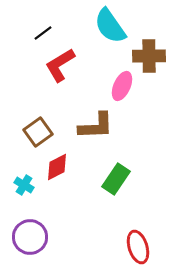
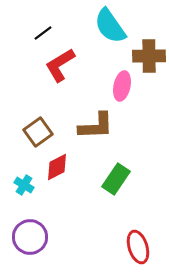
pink ellipse: rotated 12 degrees counterclockwise
